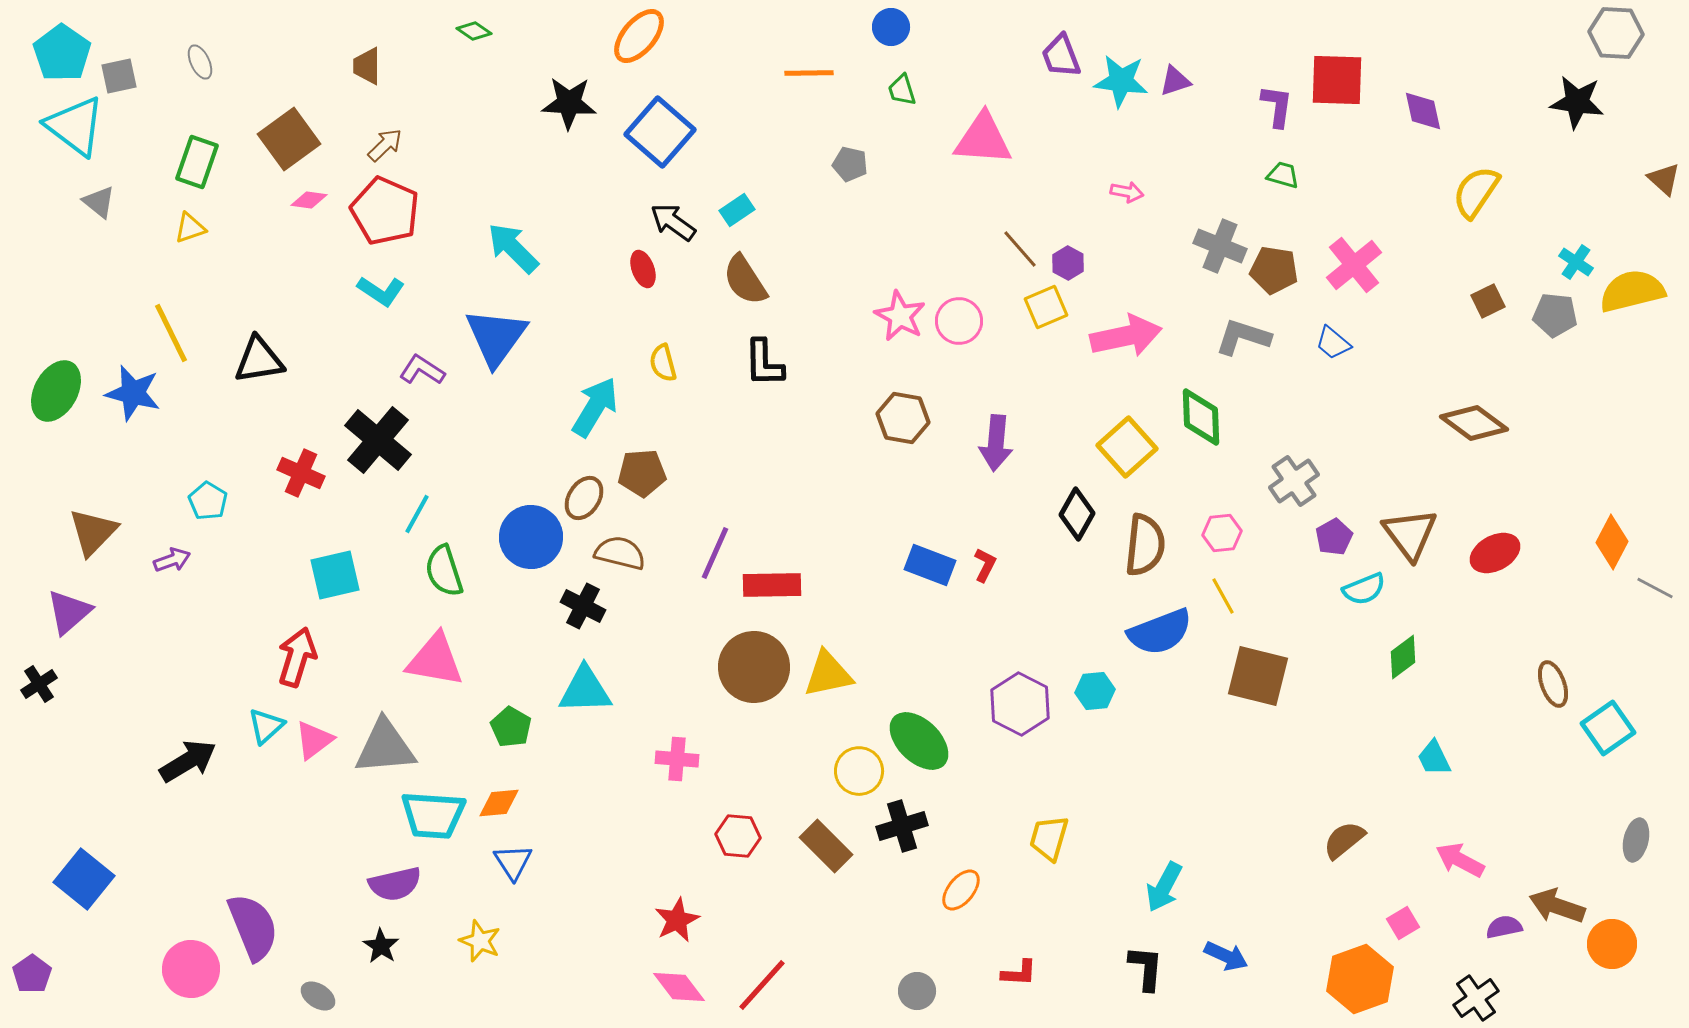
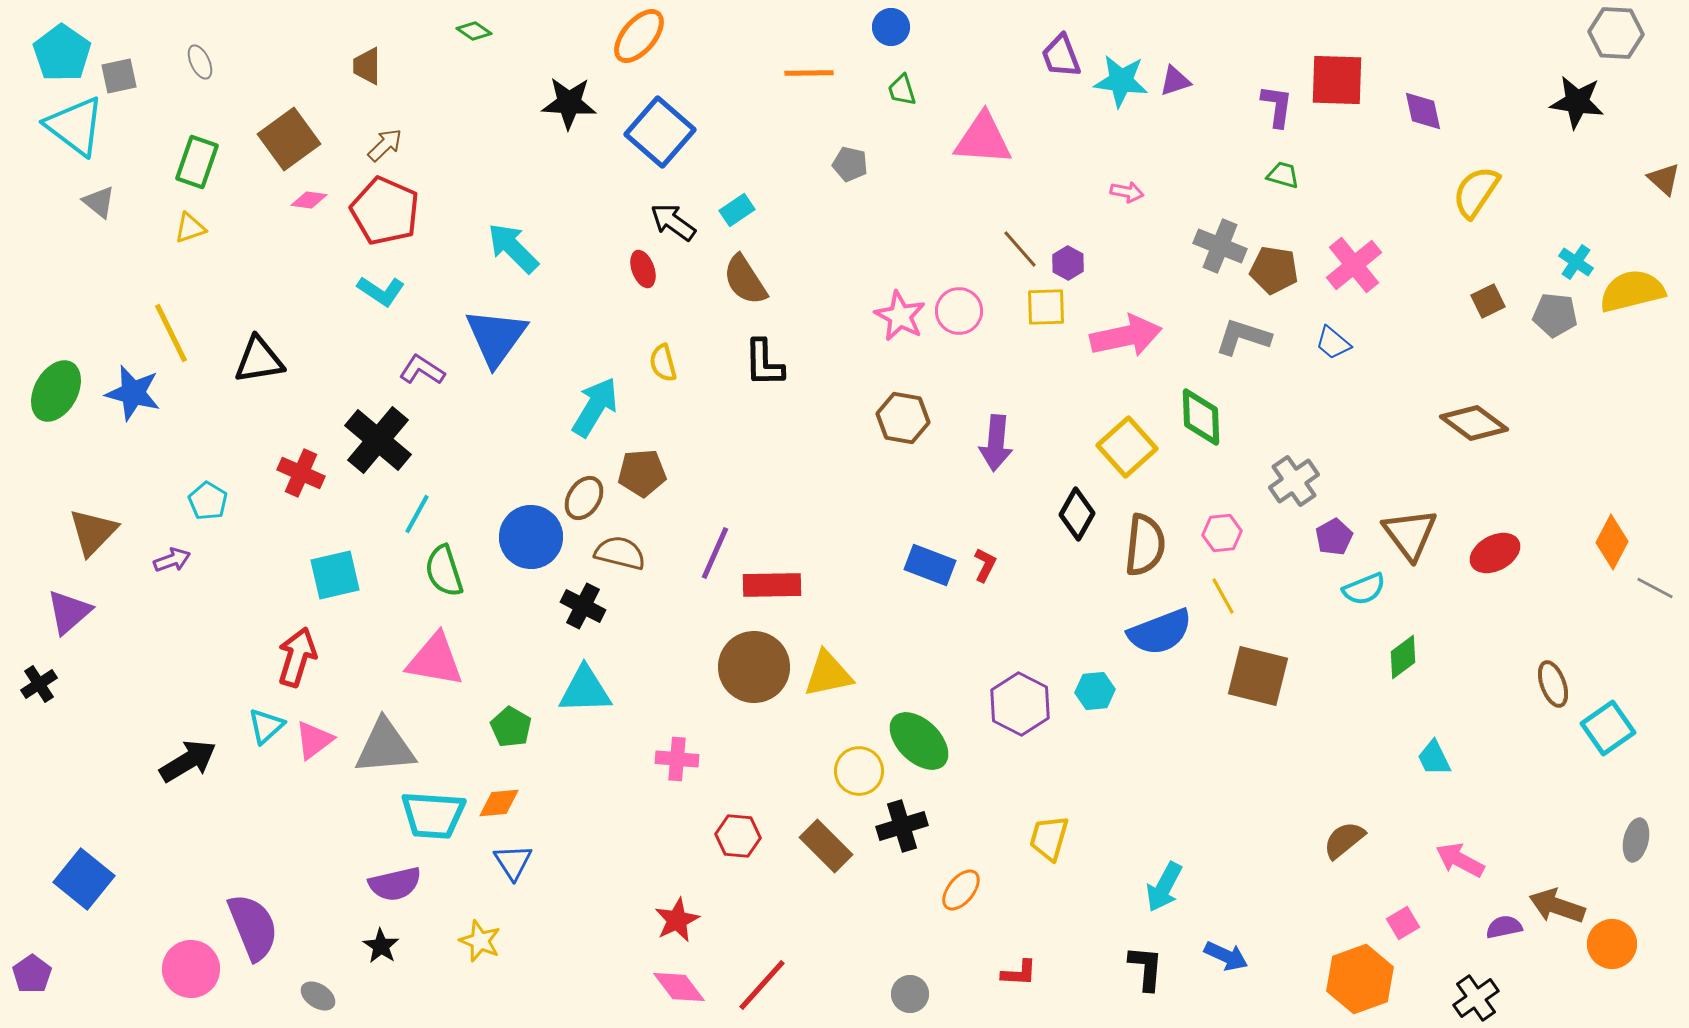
yellow square at (1046, 307): rotated 21 degrees clockwise
pink circle at (959, 321): moved 10 px up
gray circle at (917, 991): moved 7 px left, 3 px down
